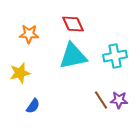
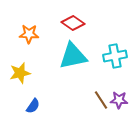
red diamond: moved 1 px up; rotated 30 degrees counterclockwise
